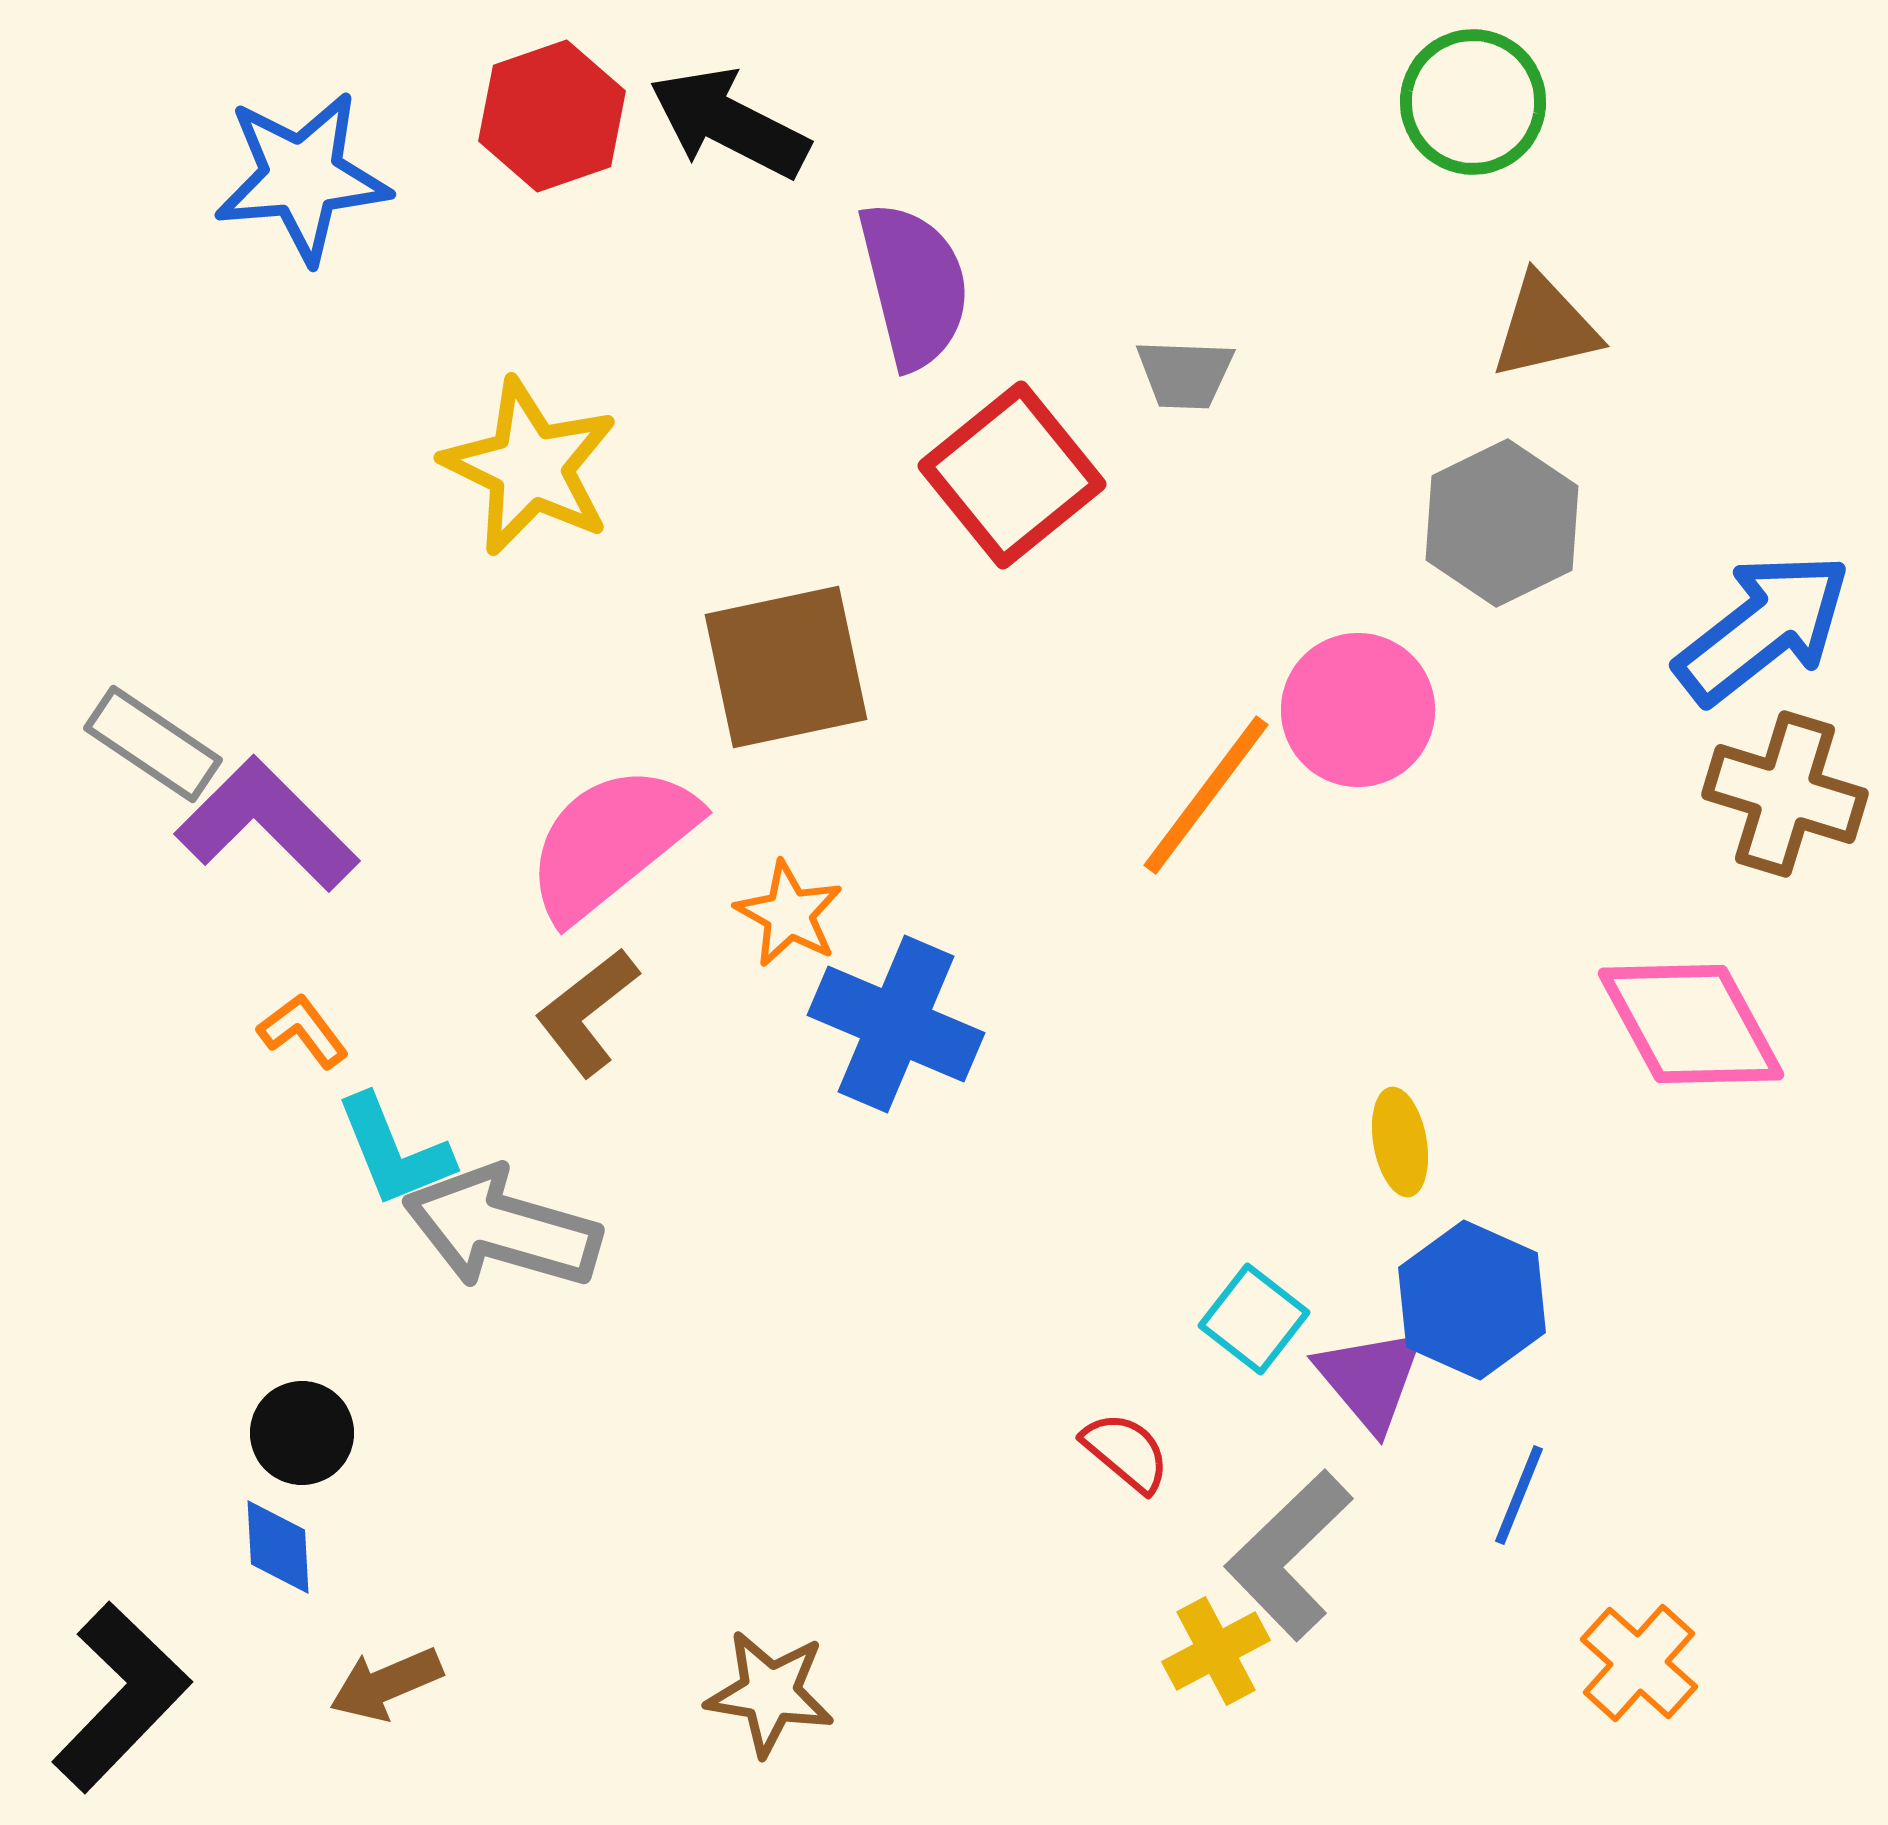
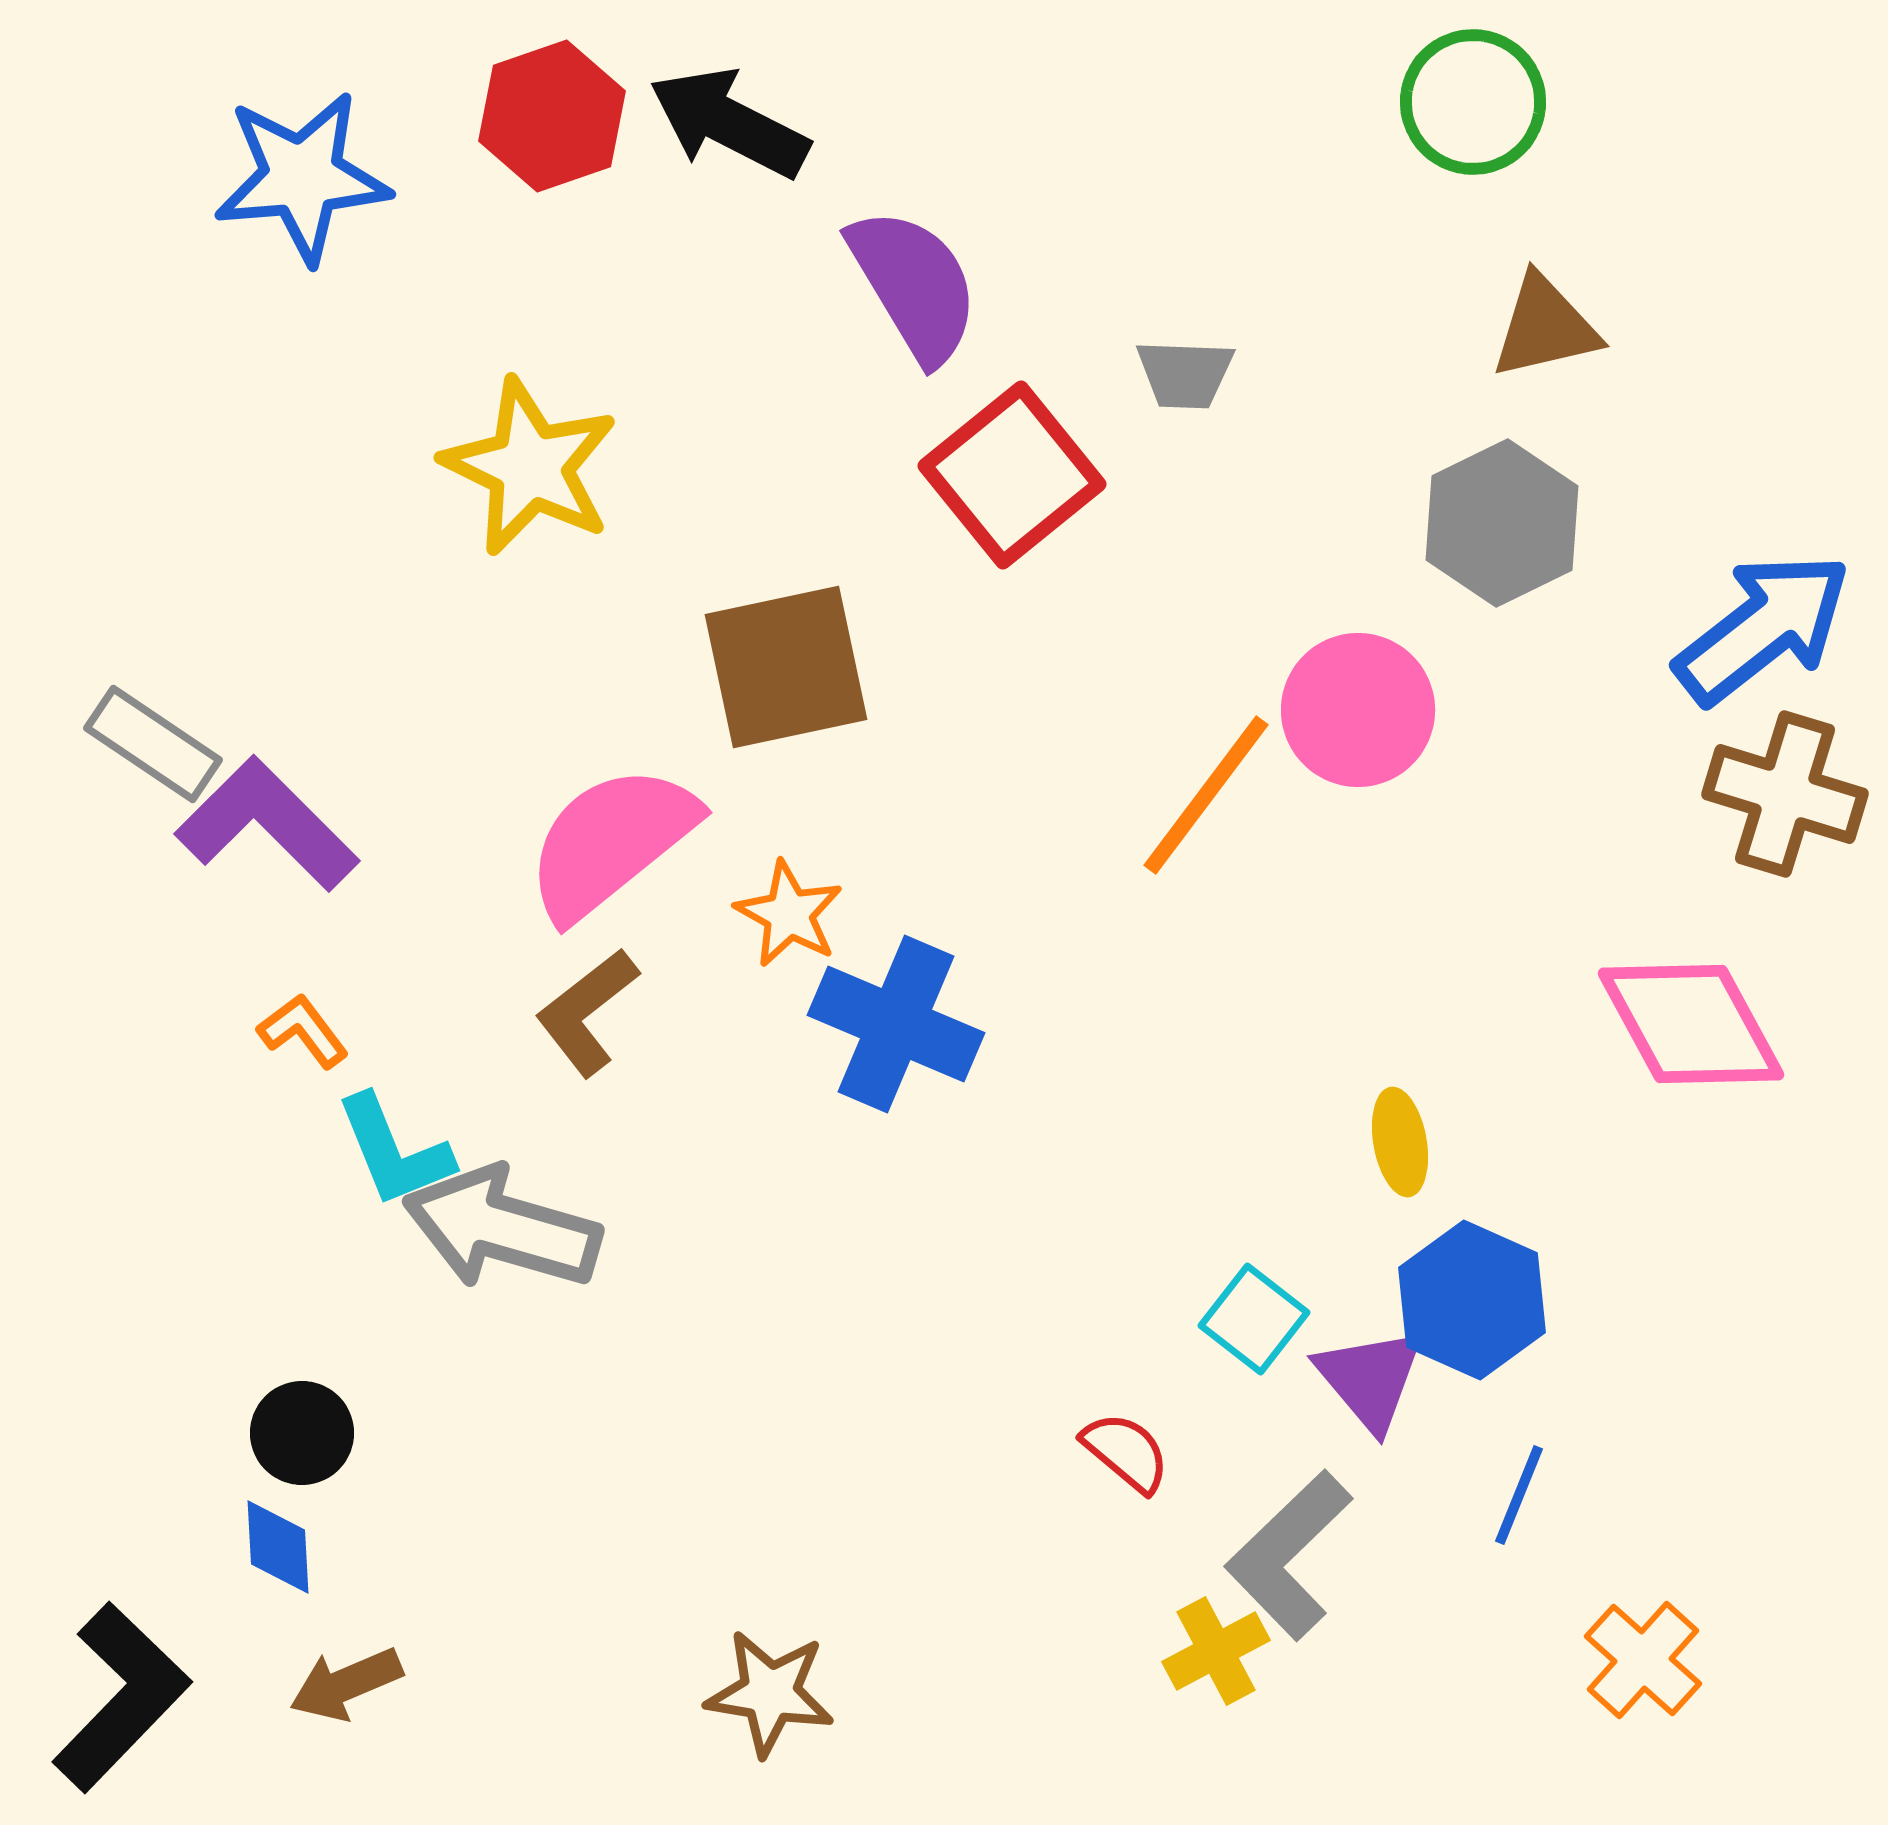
purple semicircle: rotated 17 degrees counterclockwise
orange cross: moved 4 px right, 3 px up
brown arrow: moved 40 px left
